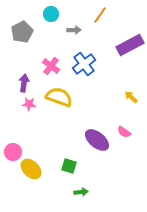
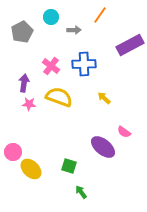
cyan circle: moved 3 px down
blue cross: rotated 35 degrees clockwise
yellow arrow: moved 27 px left, 1 px down
purple ellipse: moved 6 px right, 7 px down
green arrow: rotated 120 degrees counterclockwise
